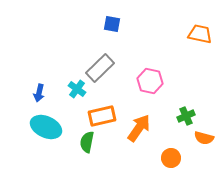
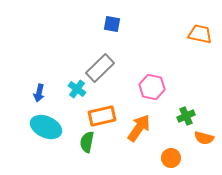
pink hexagon: moved 2 px right, 6 px down
